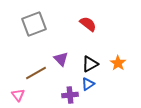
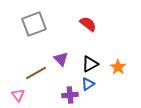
orange star: moved 4 px down
